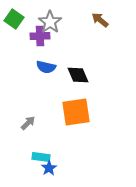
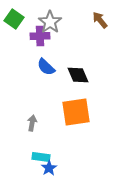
brown arrow: rotated 12 degrees clockwise
blue semicircle: rotated 30 degrees clockwise
gray arrow: moved 4 px right; rotated 35 degrees counterclockwise
